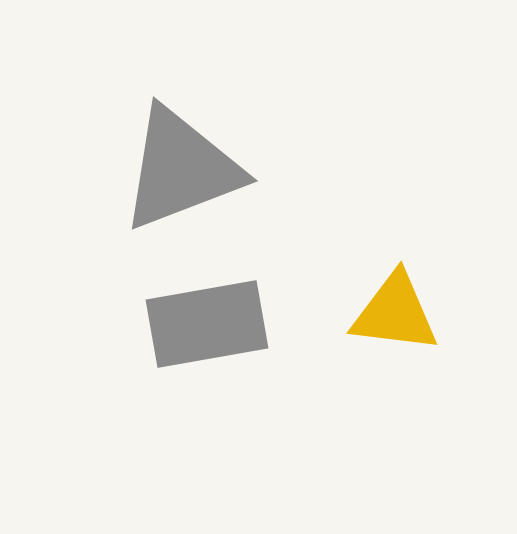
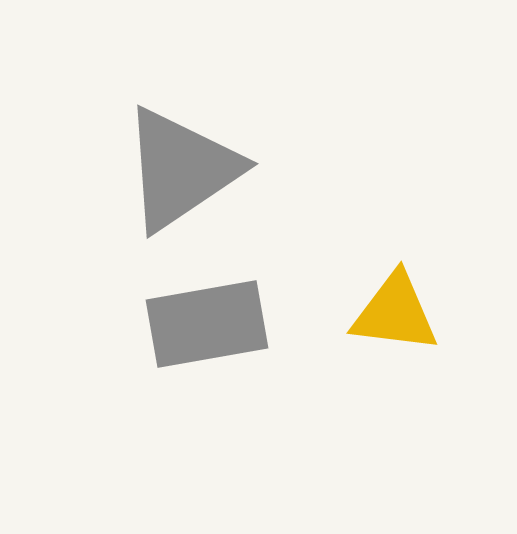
gray triangle: rotated 13 degrees counterclockwise
